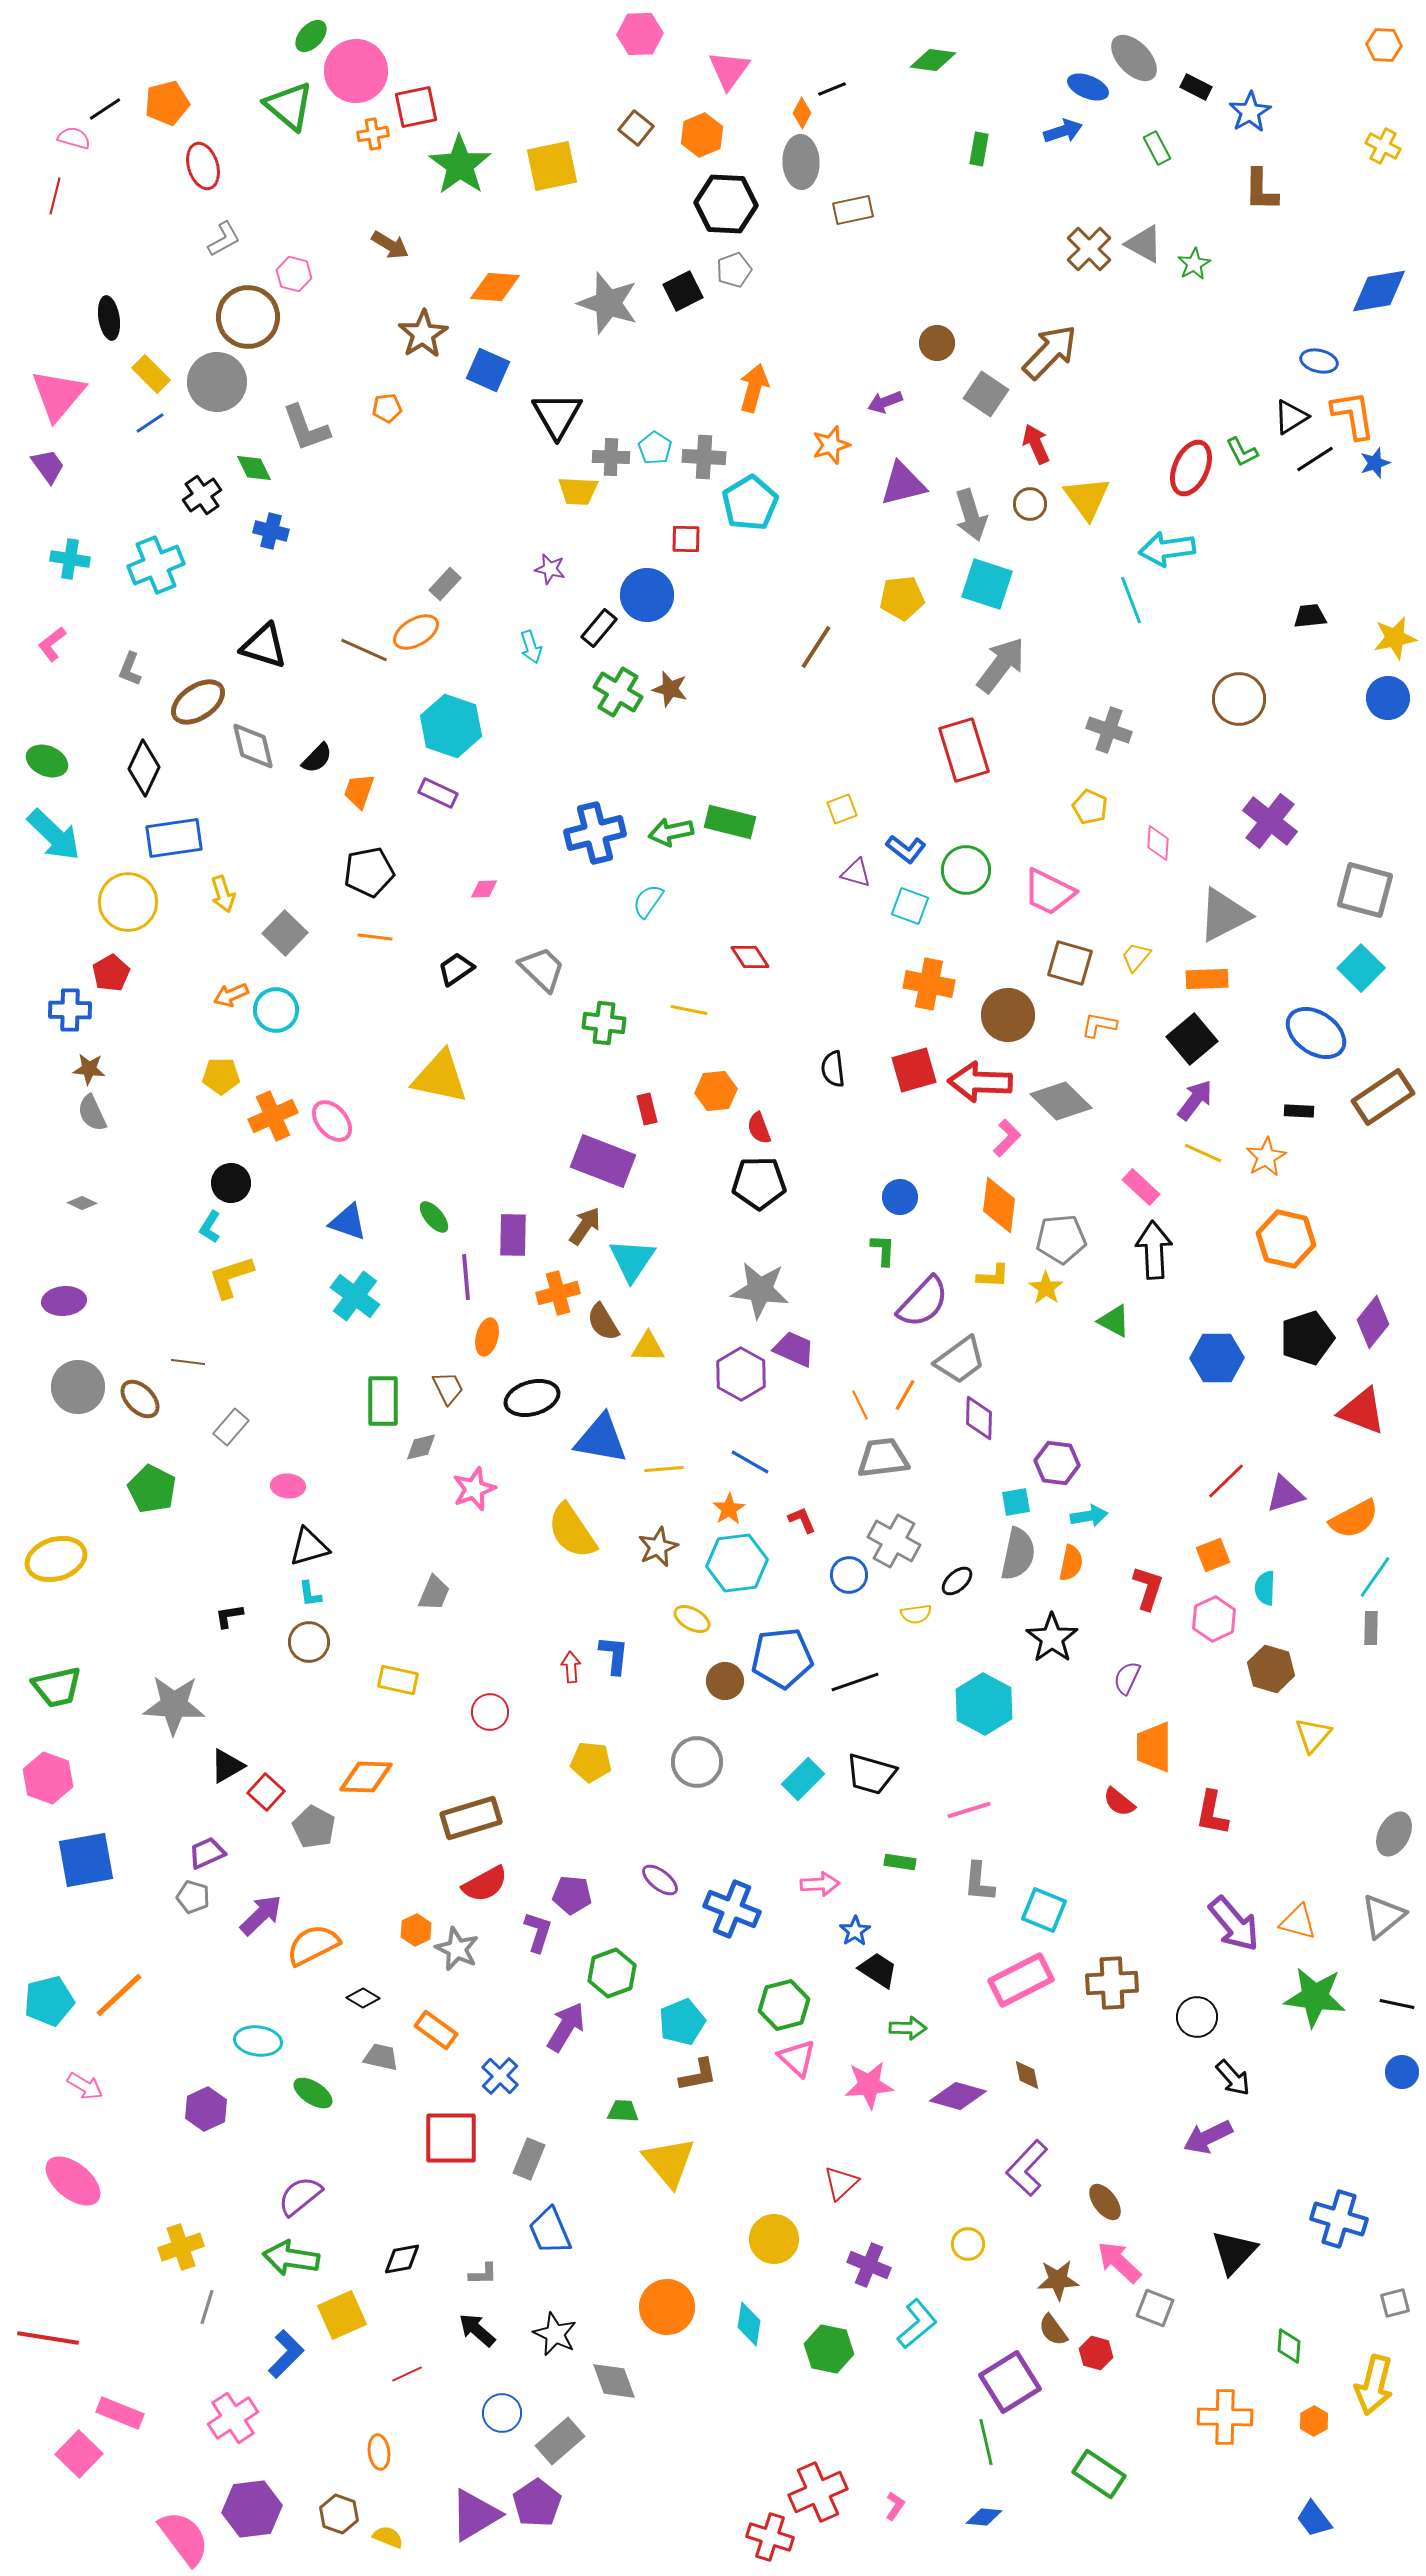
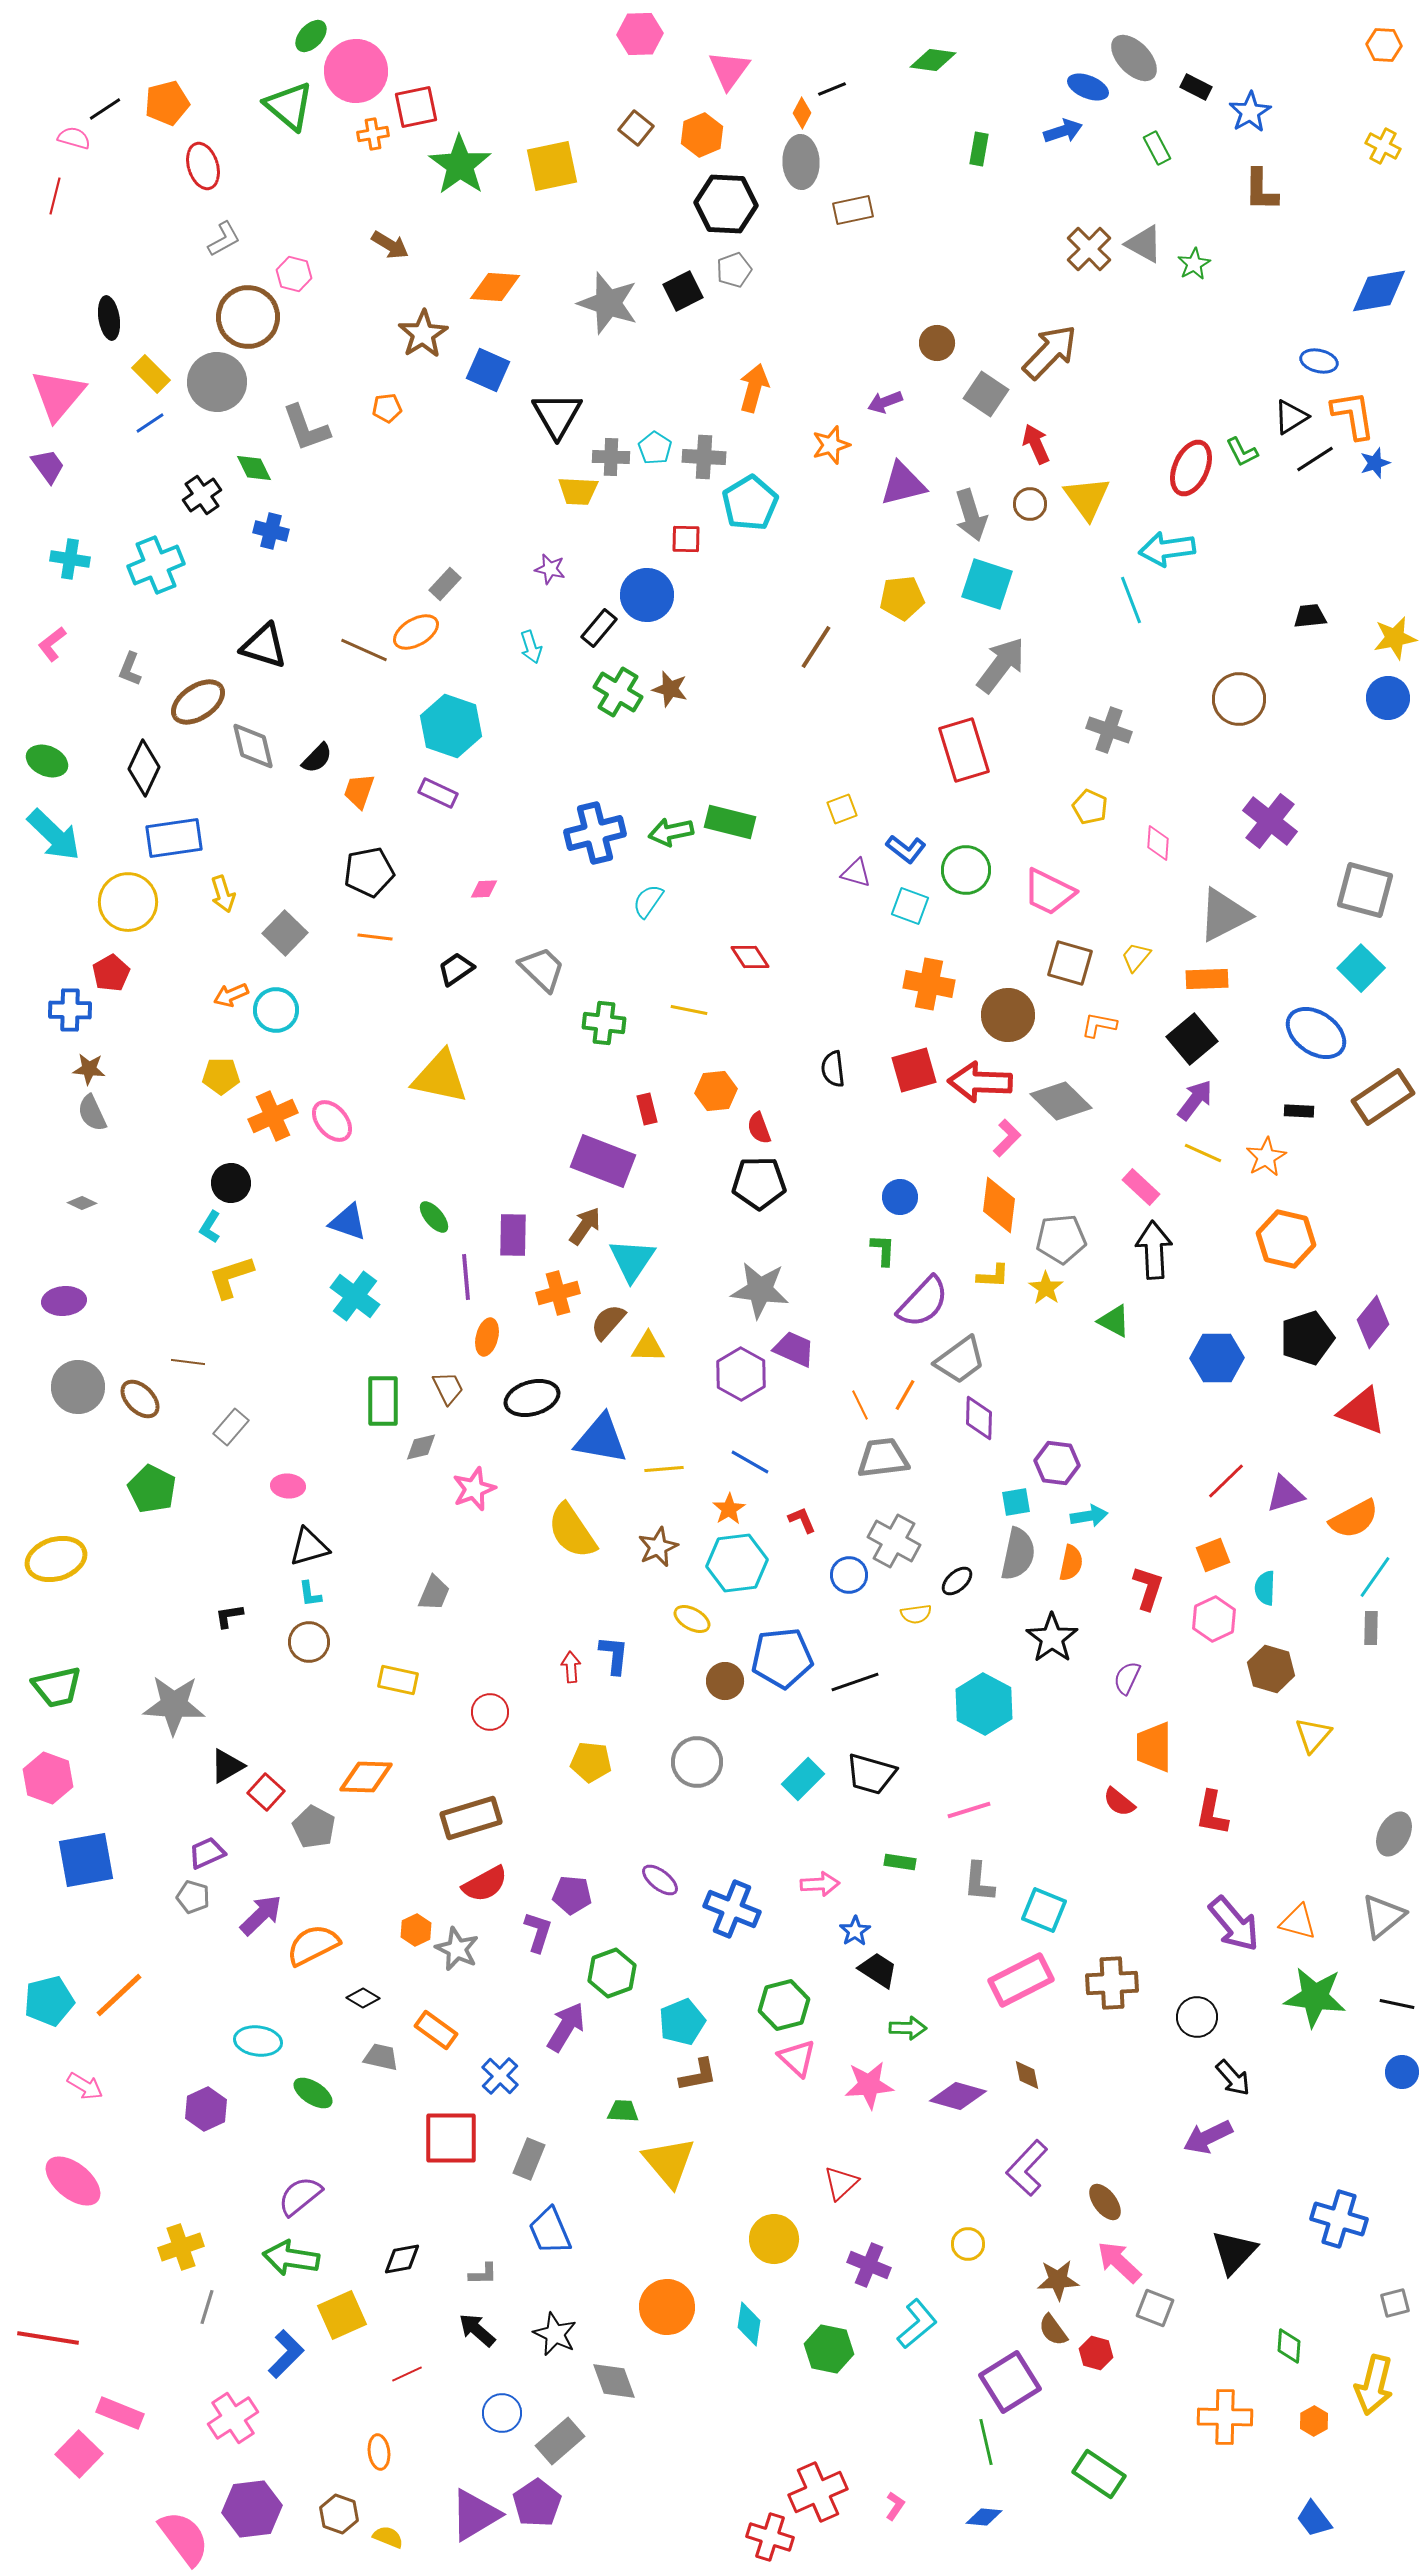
brown semicircle at (603, 1322): moved 5 px right; rotated 72 degrees clockwise
